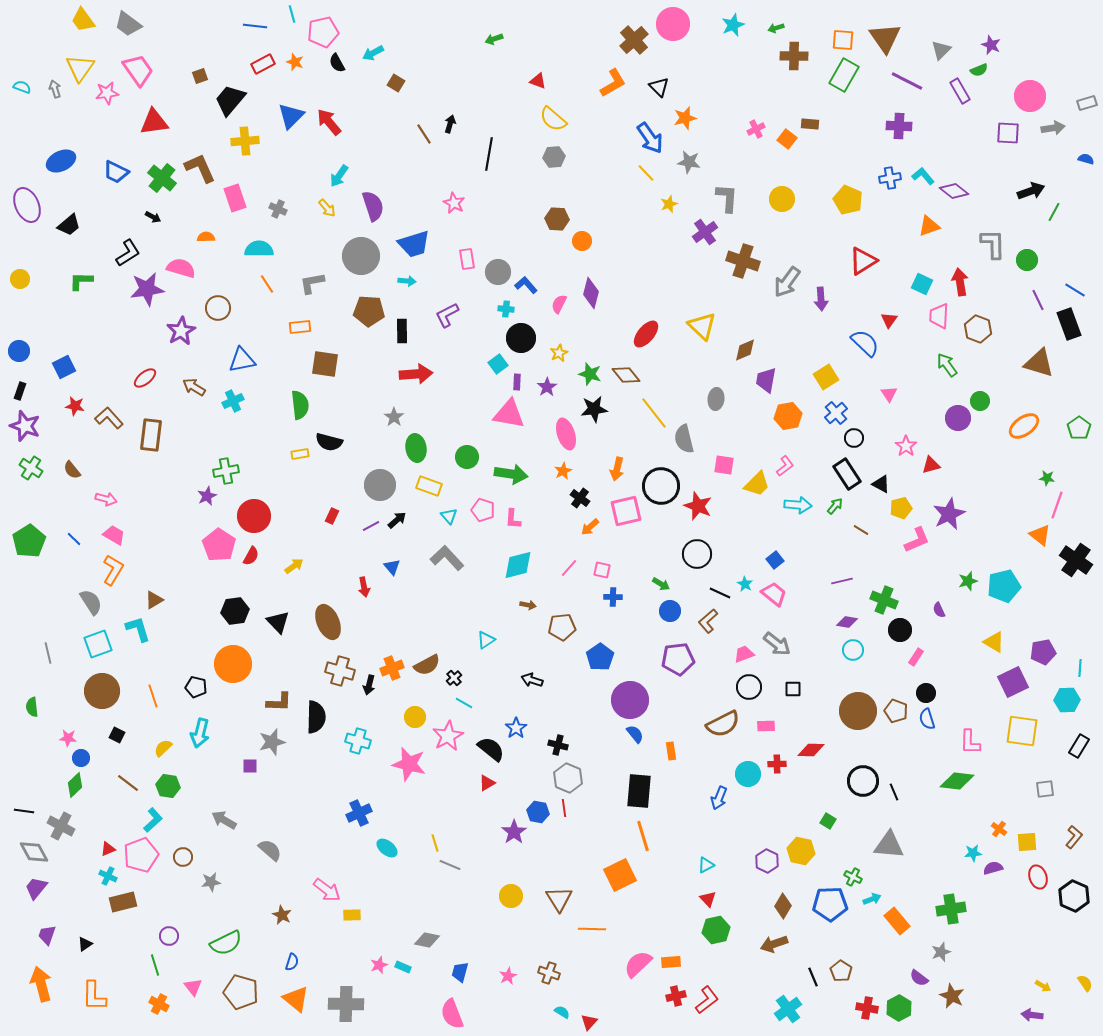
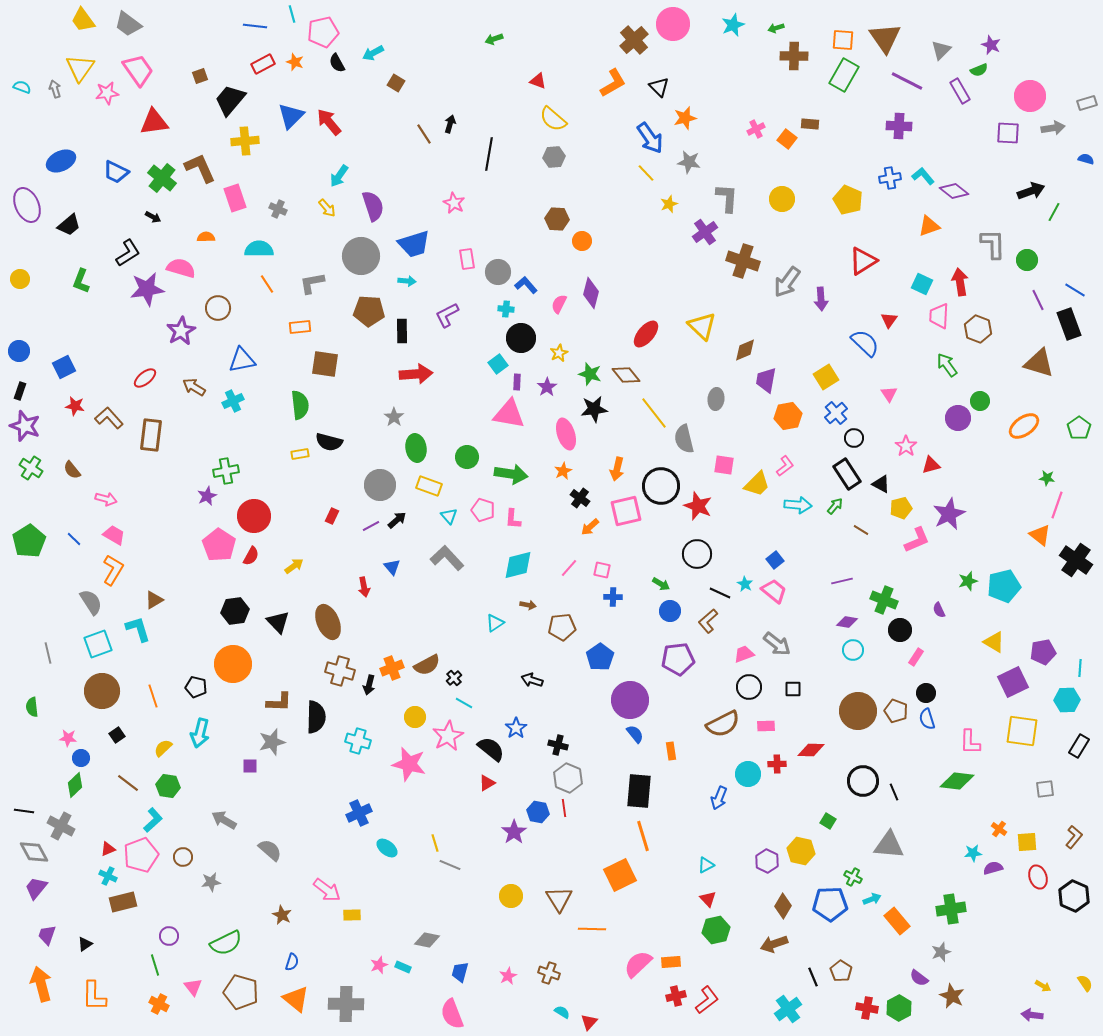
green L-shape at (81, 281): rotated 70 degrees counterclockwise
pink trapezoid at (774, 594): moved 3 px up
cyan triangle at (486, 640): moved 9 px right, 17 px up
black square at (117, 735): rotated 28 degrees clockwise
